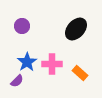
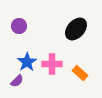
purple circle: moved 3 px left
